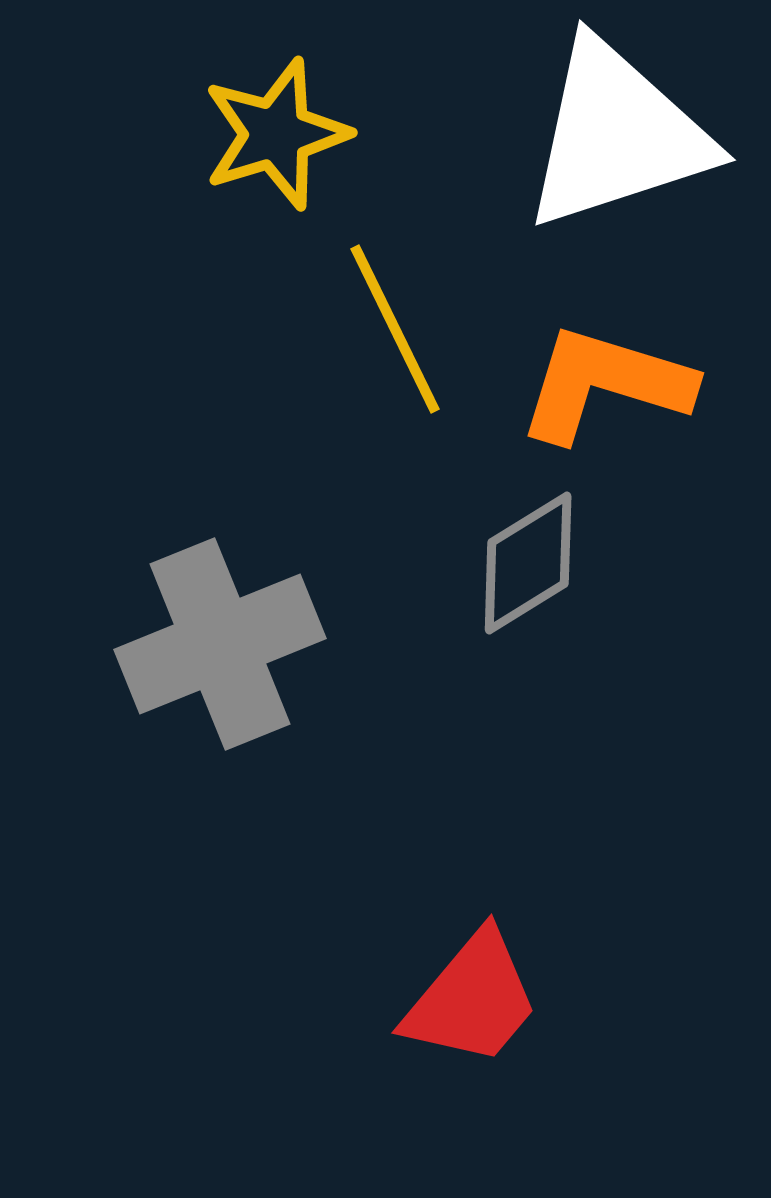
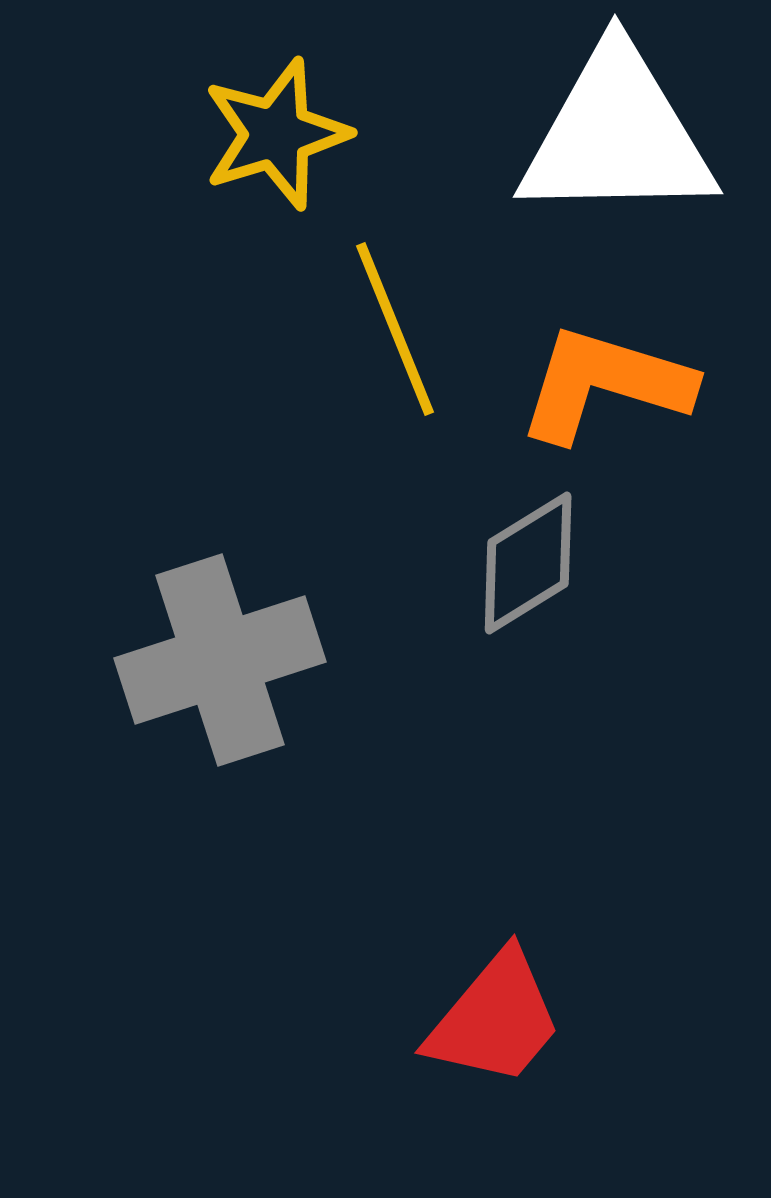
white triangle: rotated 17 degrees clockwise
yellow line: rotated 4 degrees clockwise
gray cross: moved 16 px down; rotated 4 degrees clockwise
red trapezoid: moved 23 px right, 20 px down
